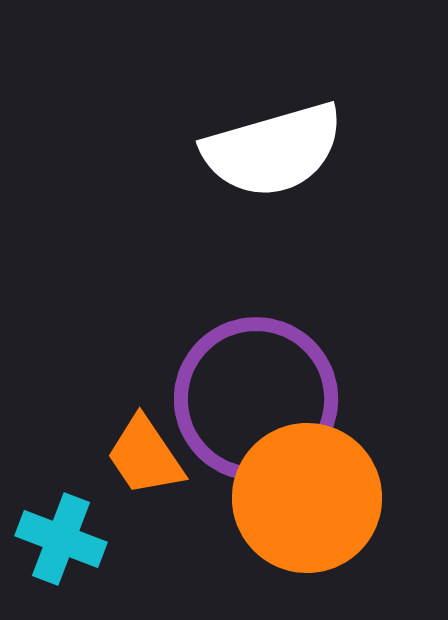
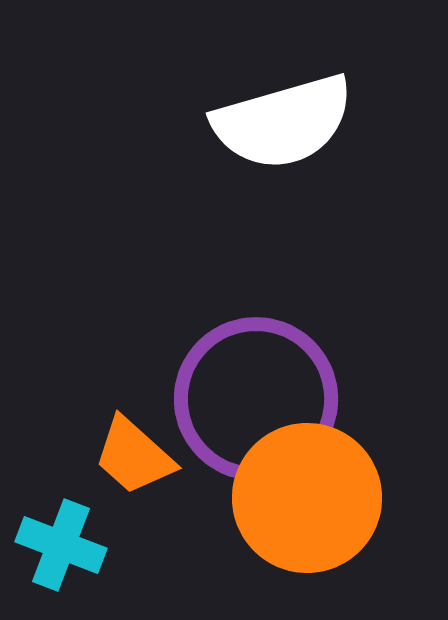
white semicircle: moved 10 px right, 28 px up
orange trapezoid: moved 11 px left; rotated 14 degrees counterclockwise
cyan cross: moved 6 px down
